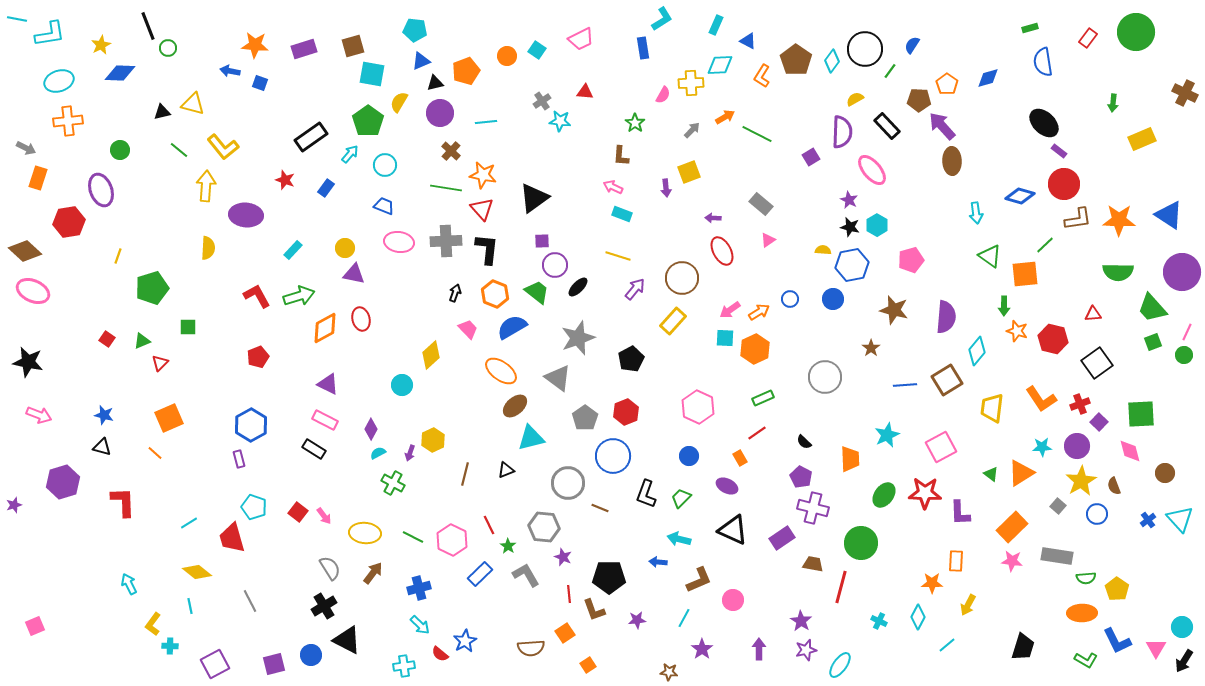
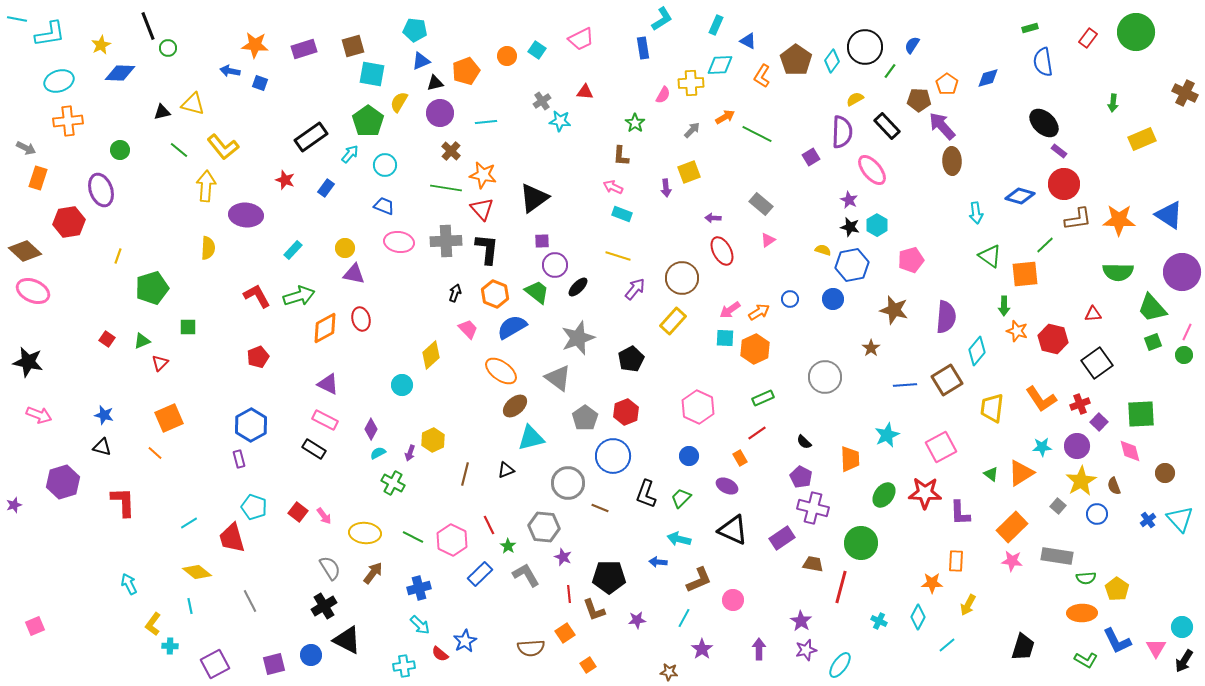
black circle at (865, 49): moved 2 px up
yellow semicircle at (823, 250): rotated 14 degrees clockwise
